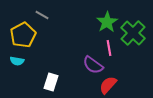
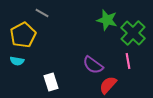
gray line: moved 2 px up
green star: moved 2 px up; rotated 25 degrees counterclockwise
pink line: moved 19 px right, 13 px down
white rectangle: rotated 36 degrees counterclockwise
